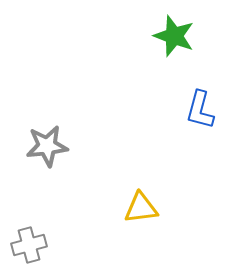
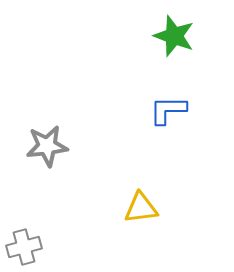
blue L-shape: moved 32 px left; rotated 75 degrees clockwise
gray cross: moved 5 px left, 2 px down
